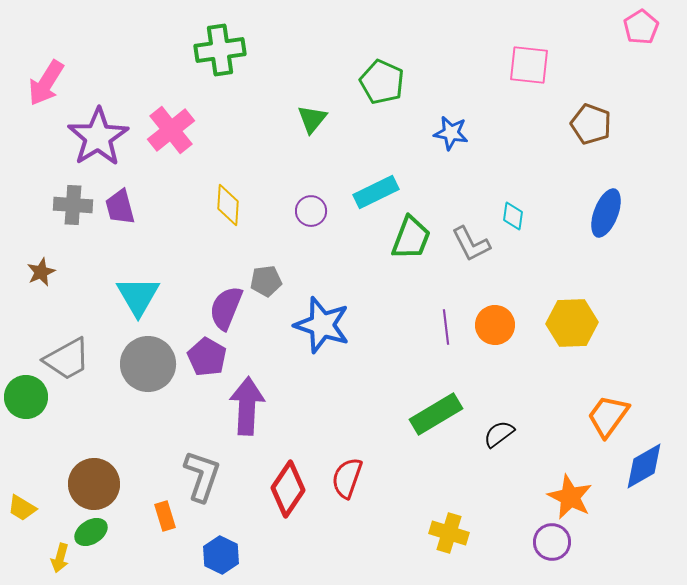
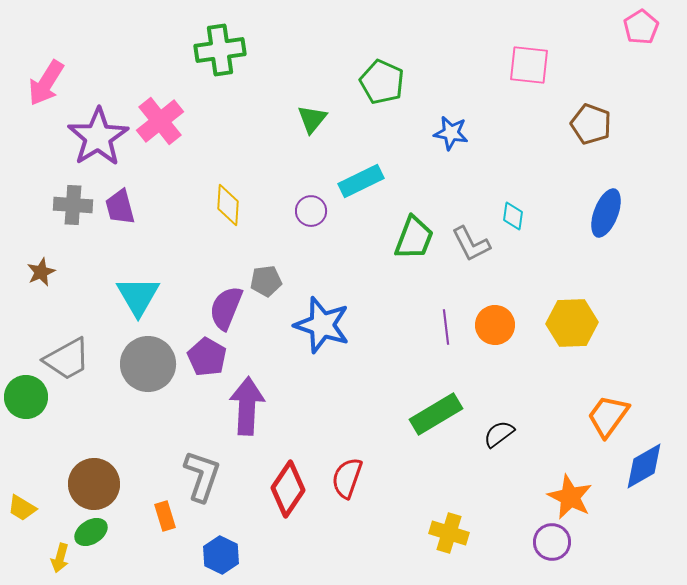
pink cross at (171, 130): moved 11 px left, 9 px up
cyan rectangle at (376, 192): moved 15 px left, 11 px up
green trapezoid at (411, 238): moved 3 px right
